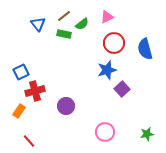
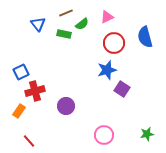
brown line: moved 2 px right, 3 px up; rotated 16 degrees clockwise
blue semicircle: moved 12 px up
purple square: rotated 14 degrees counterclockwise
pink circle: moved 1 px left, 3 px down
